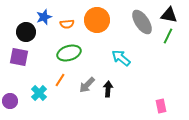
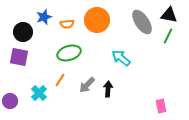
black circle: moved 3 px left
